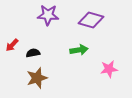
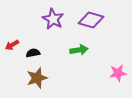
purple star: moved 5 px right, 4 px down; rotated 25 degrees clockwise
red arrow: rotated 16 degrees clockwise
pink star: moved 9 px right, 4 px down
